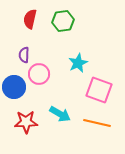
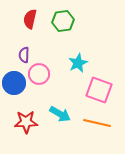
blue circle: moved 4 px up
